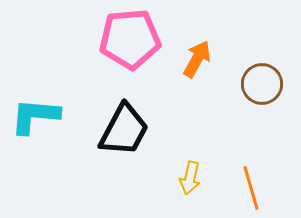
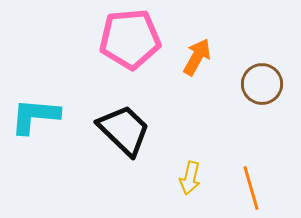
orange arrow: moved 2 px up
black trapezoid: rotated 74 degrees counterclockwise
